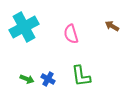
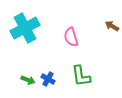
cyan cross: moved 1 px right, 1 px down
pink semicircle: moved 3 px down
green arrow: moved 1 px right, 1 px down
